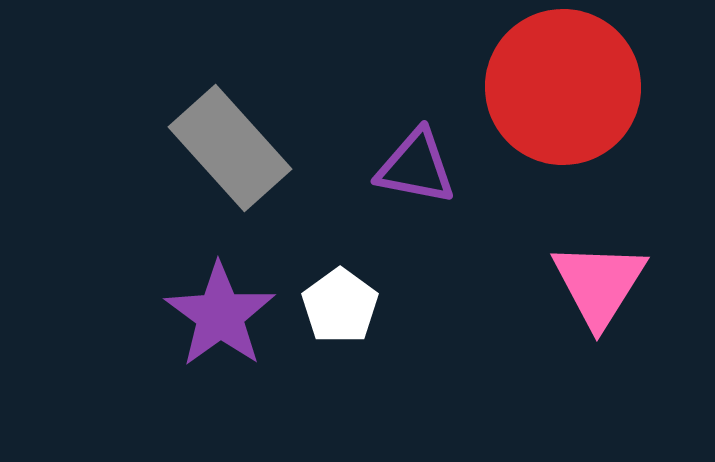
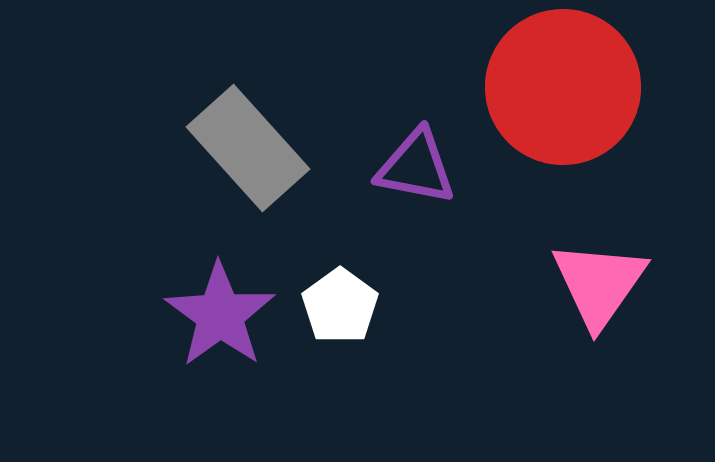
gray rectangle: moved 18 px right
pink triangle: rotated 3 degrees clockwise
